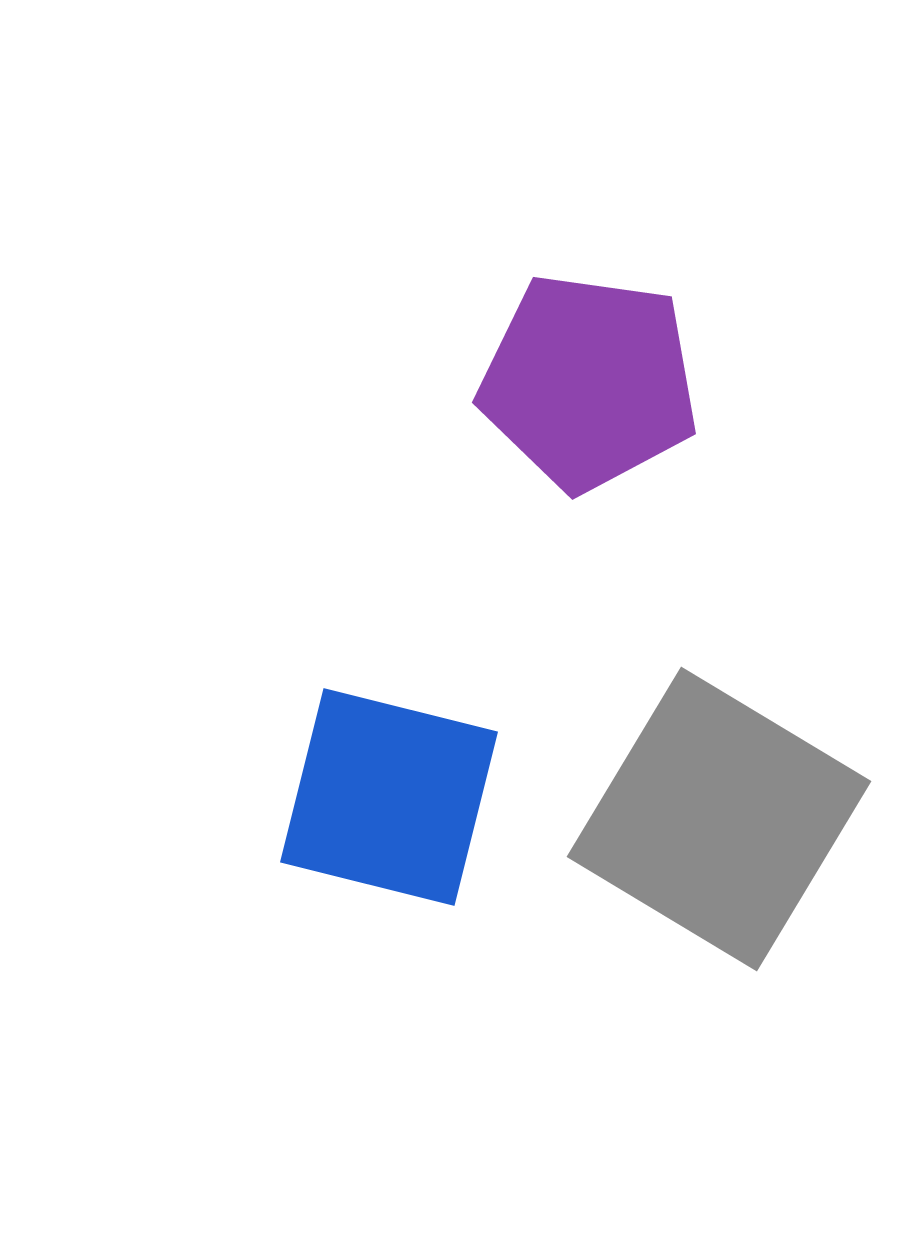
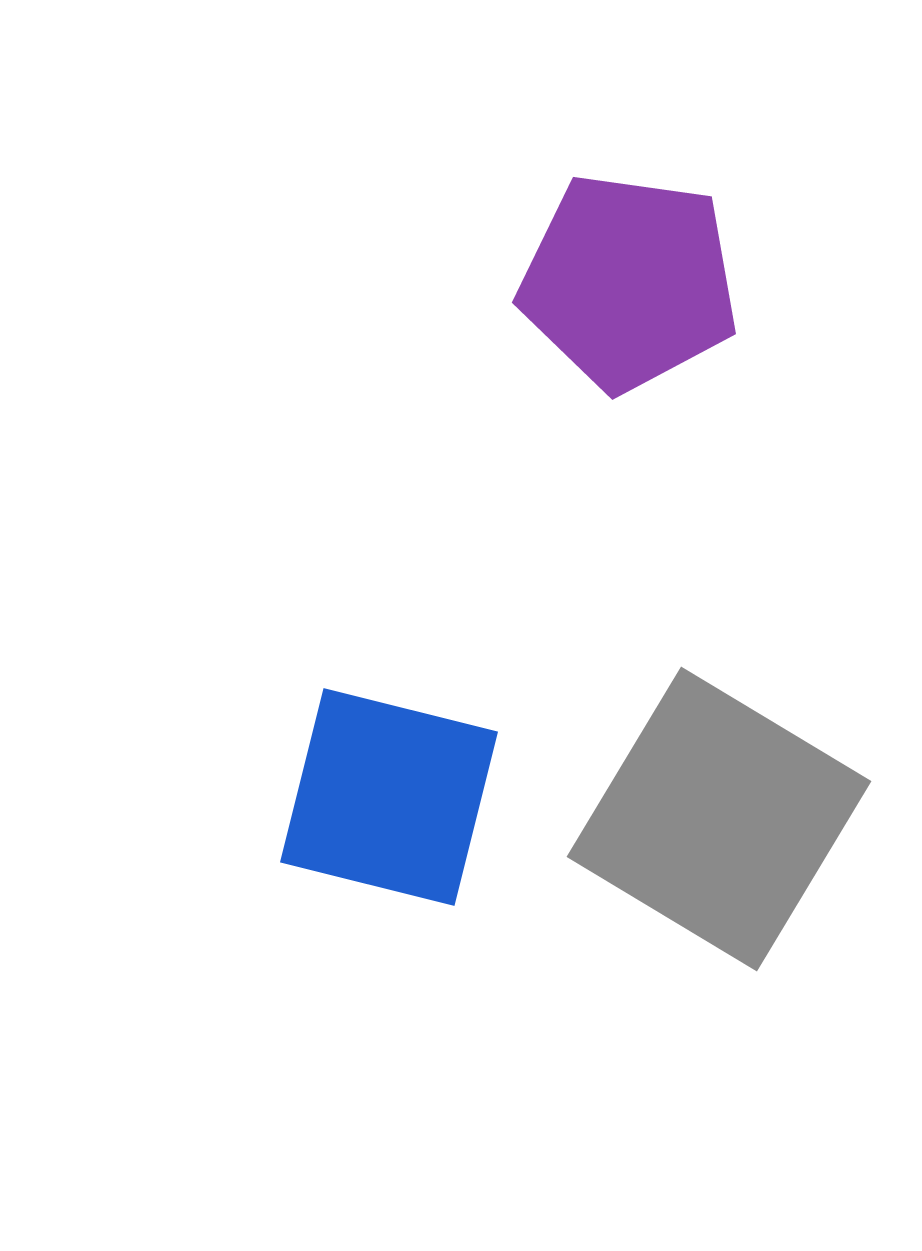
purple pentagon: moved 40 px right, 100 px up
